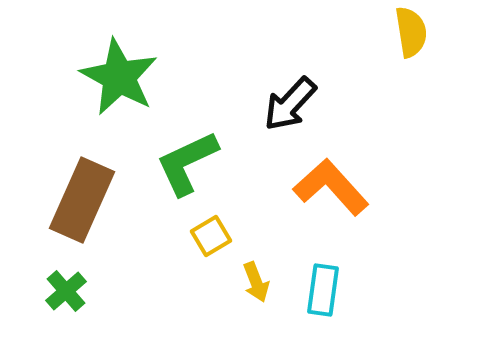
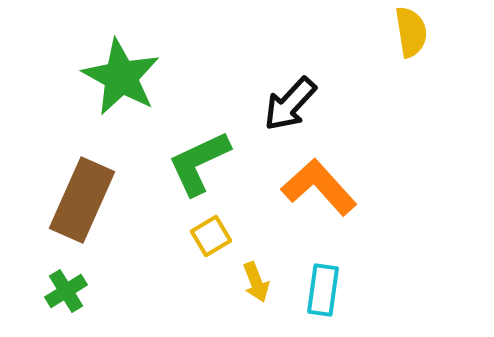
green star: moved 2 px right
green L-shape: moved 12 px right
orange L-shape: moved 12 px left
green cross: rotated 9 degrees clockwise
